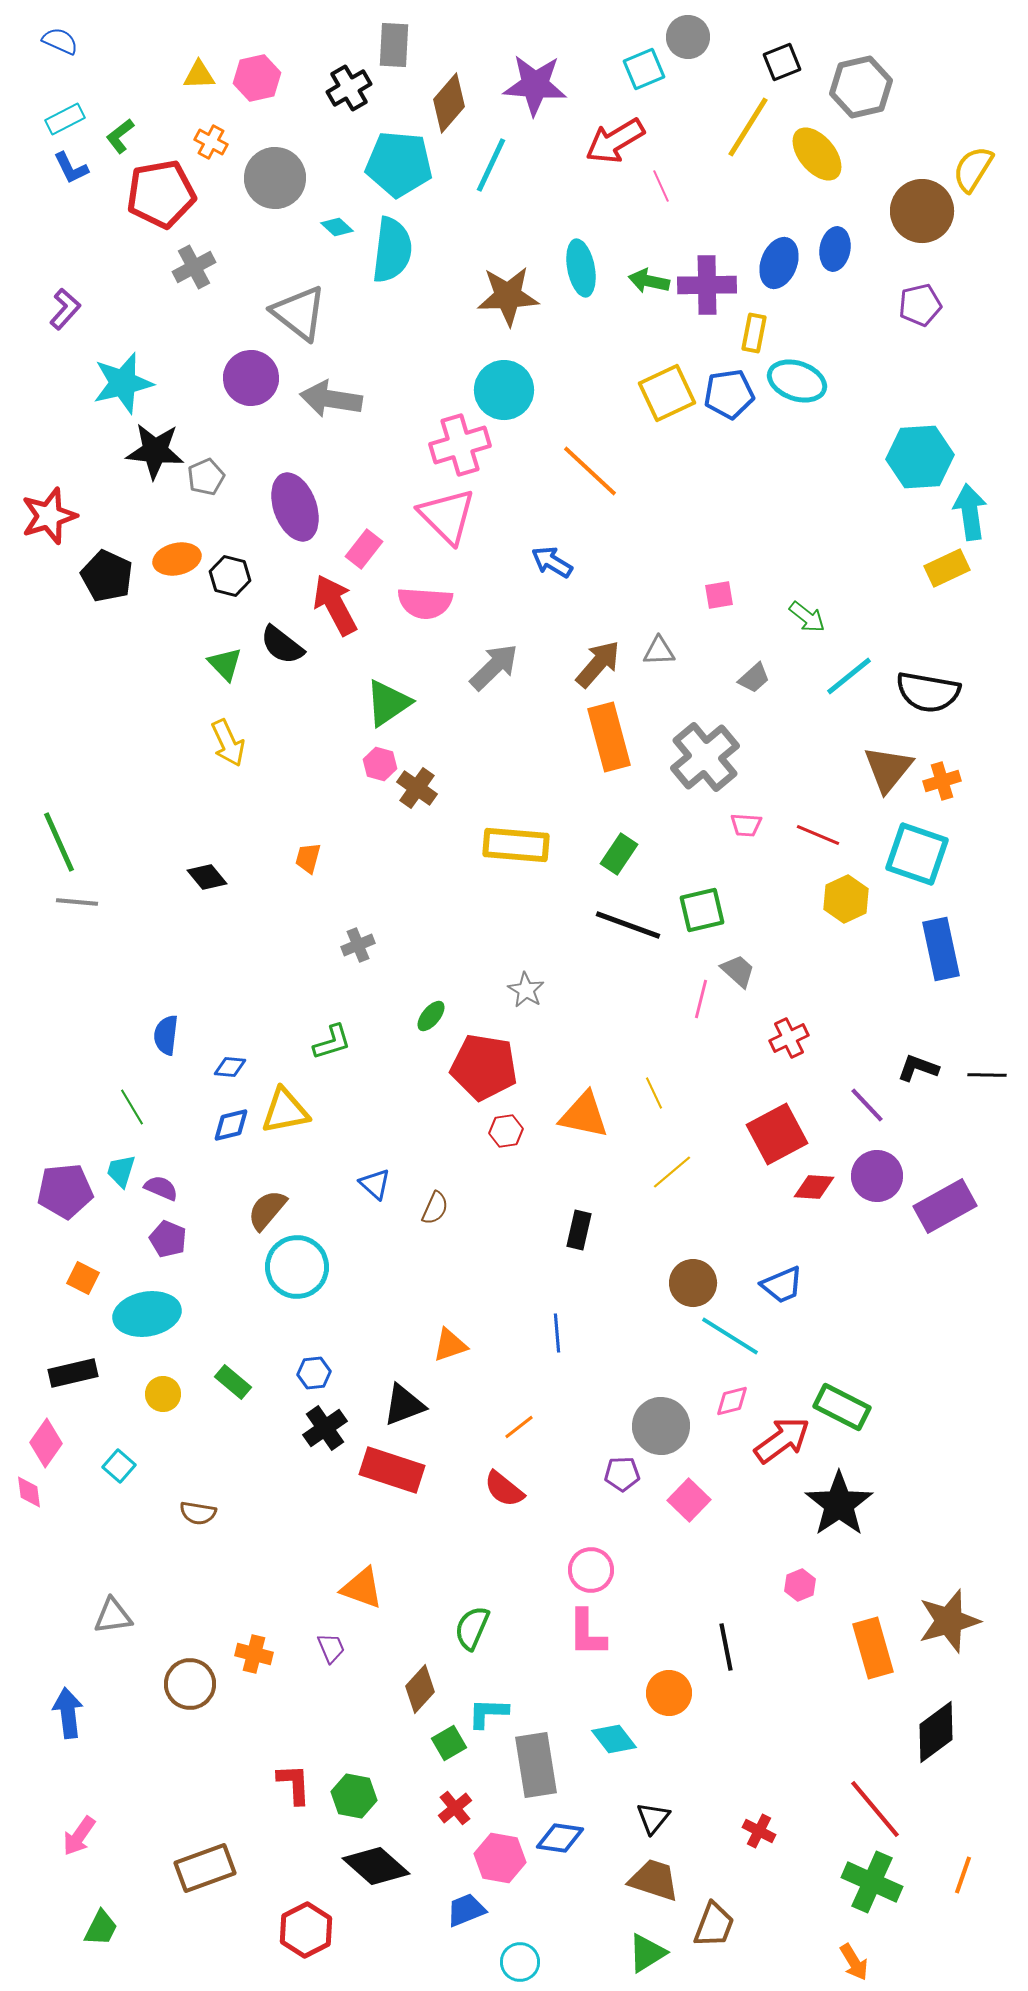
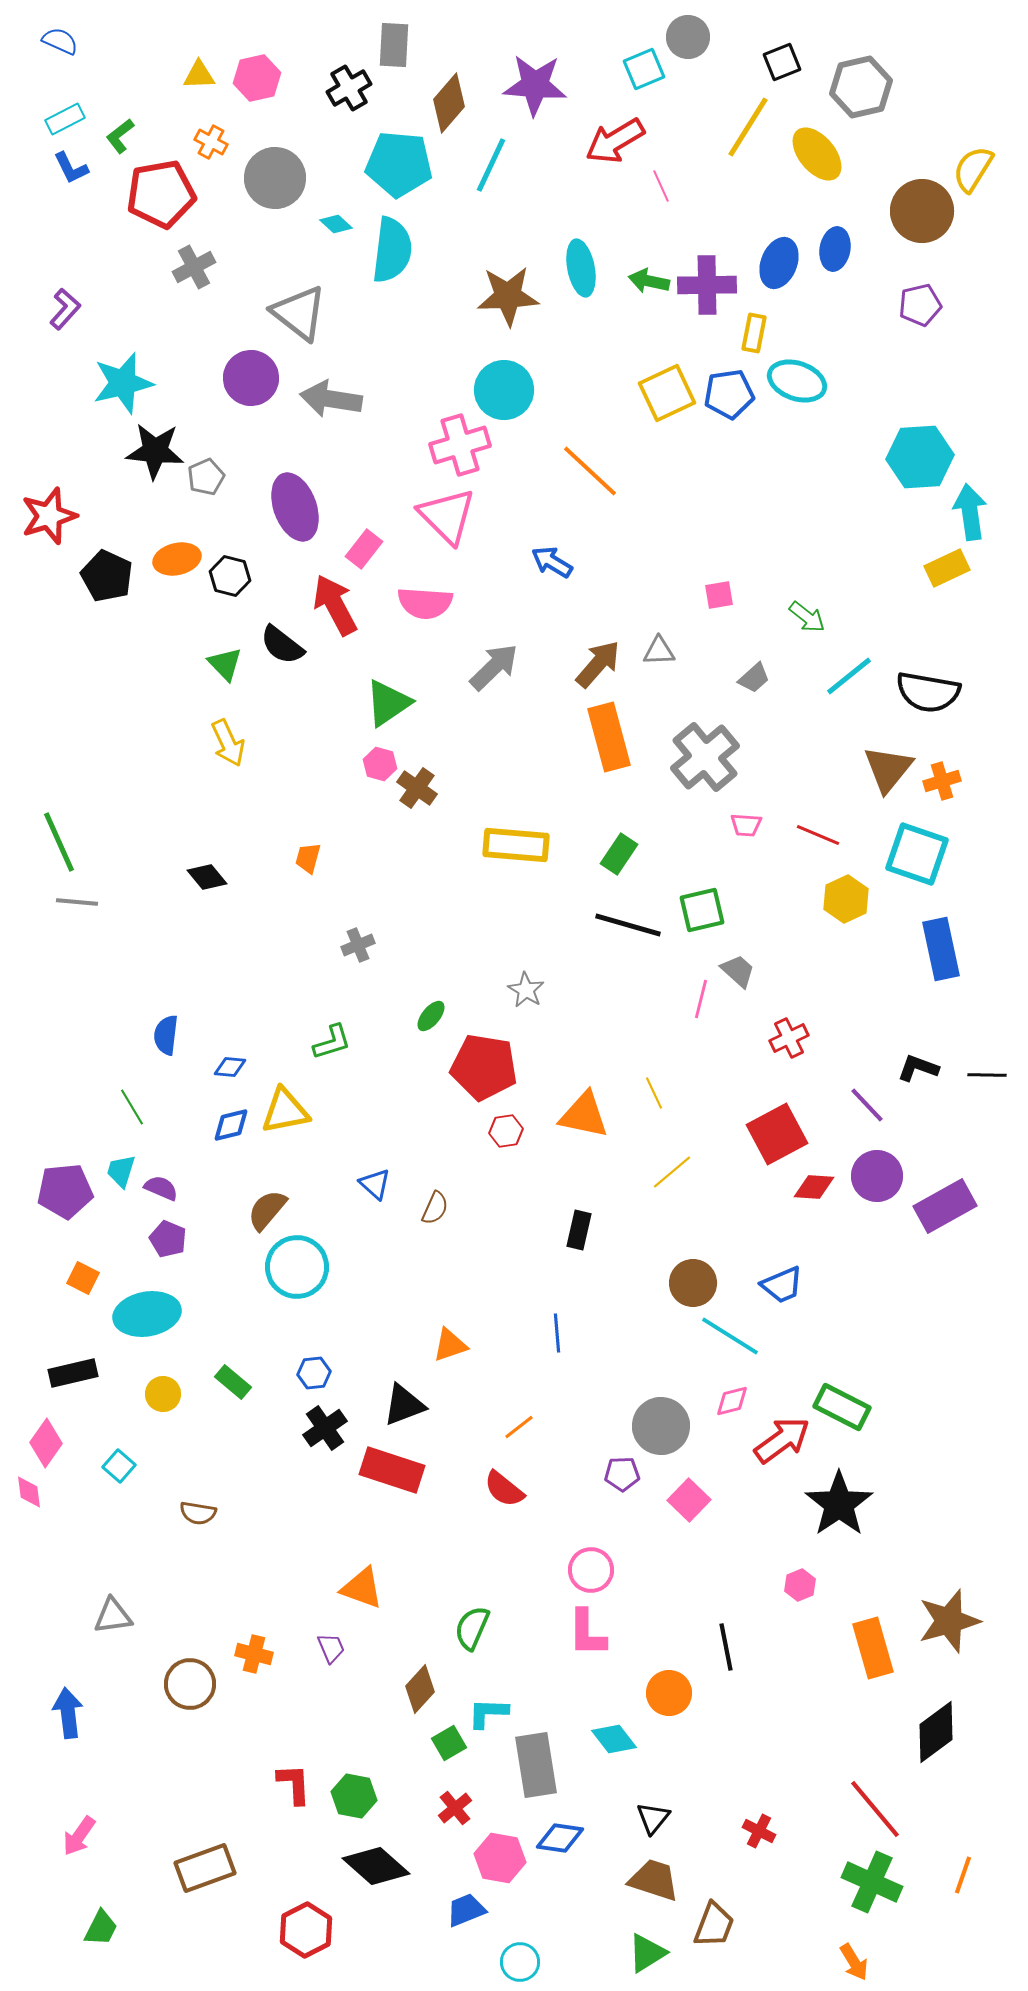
cyan diamond at (337, 227): moved 1 px left, 3 px up
black line at (628, 925): rotated 4 degrees counterclockwise
